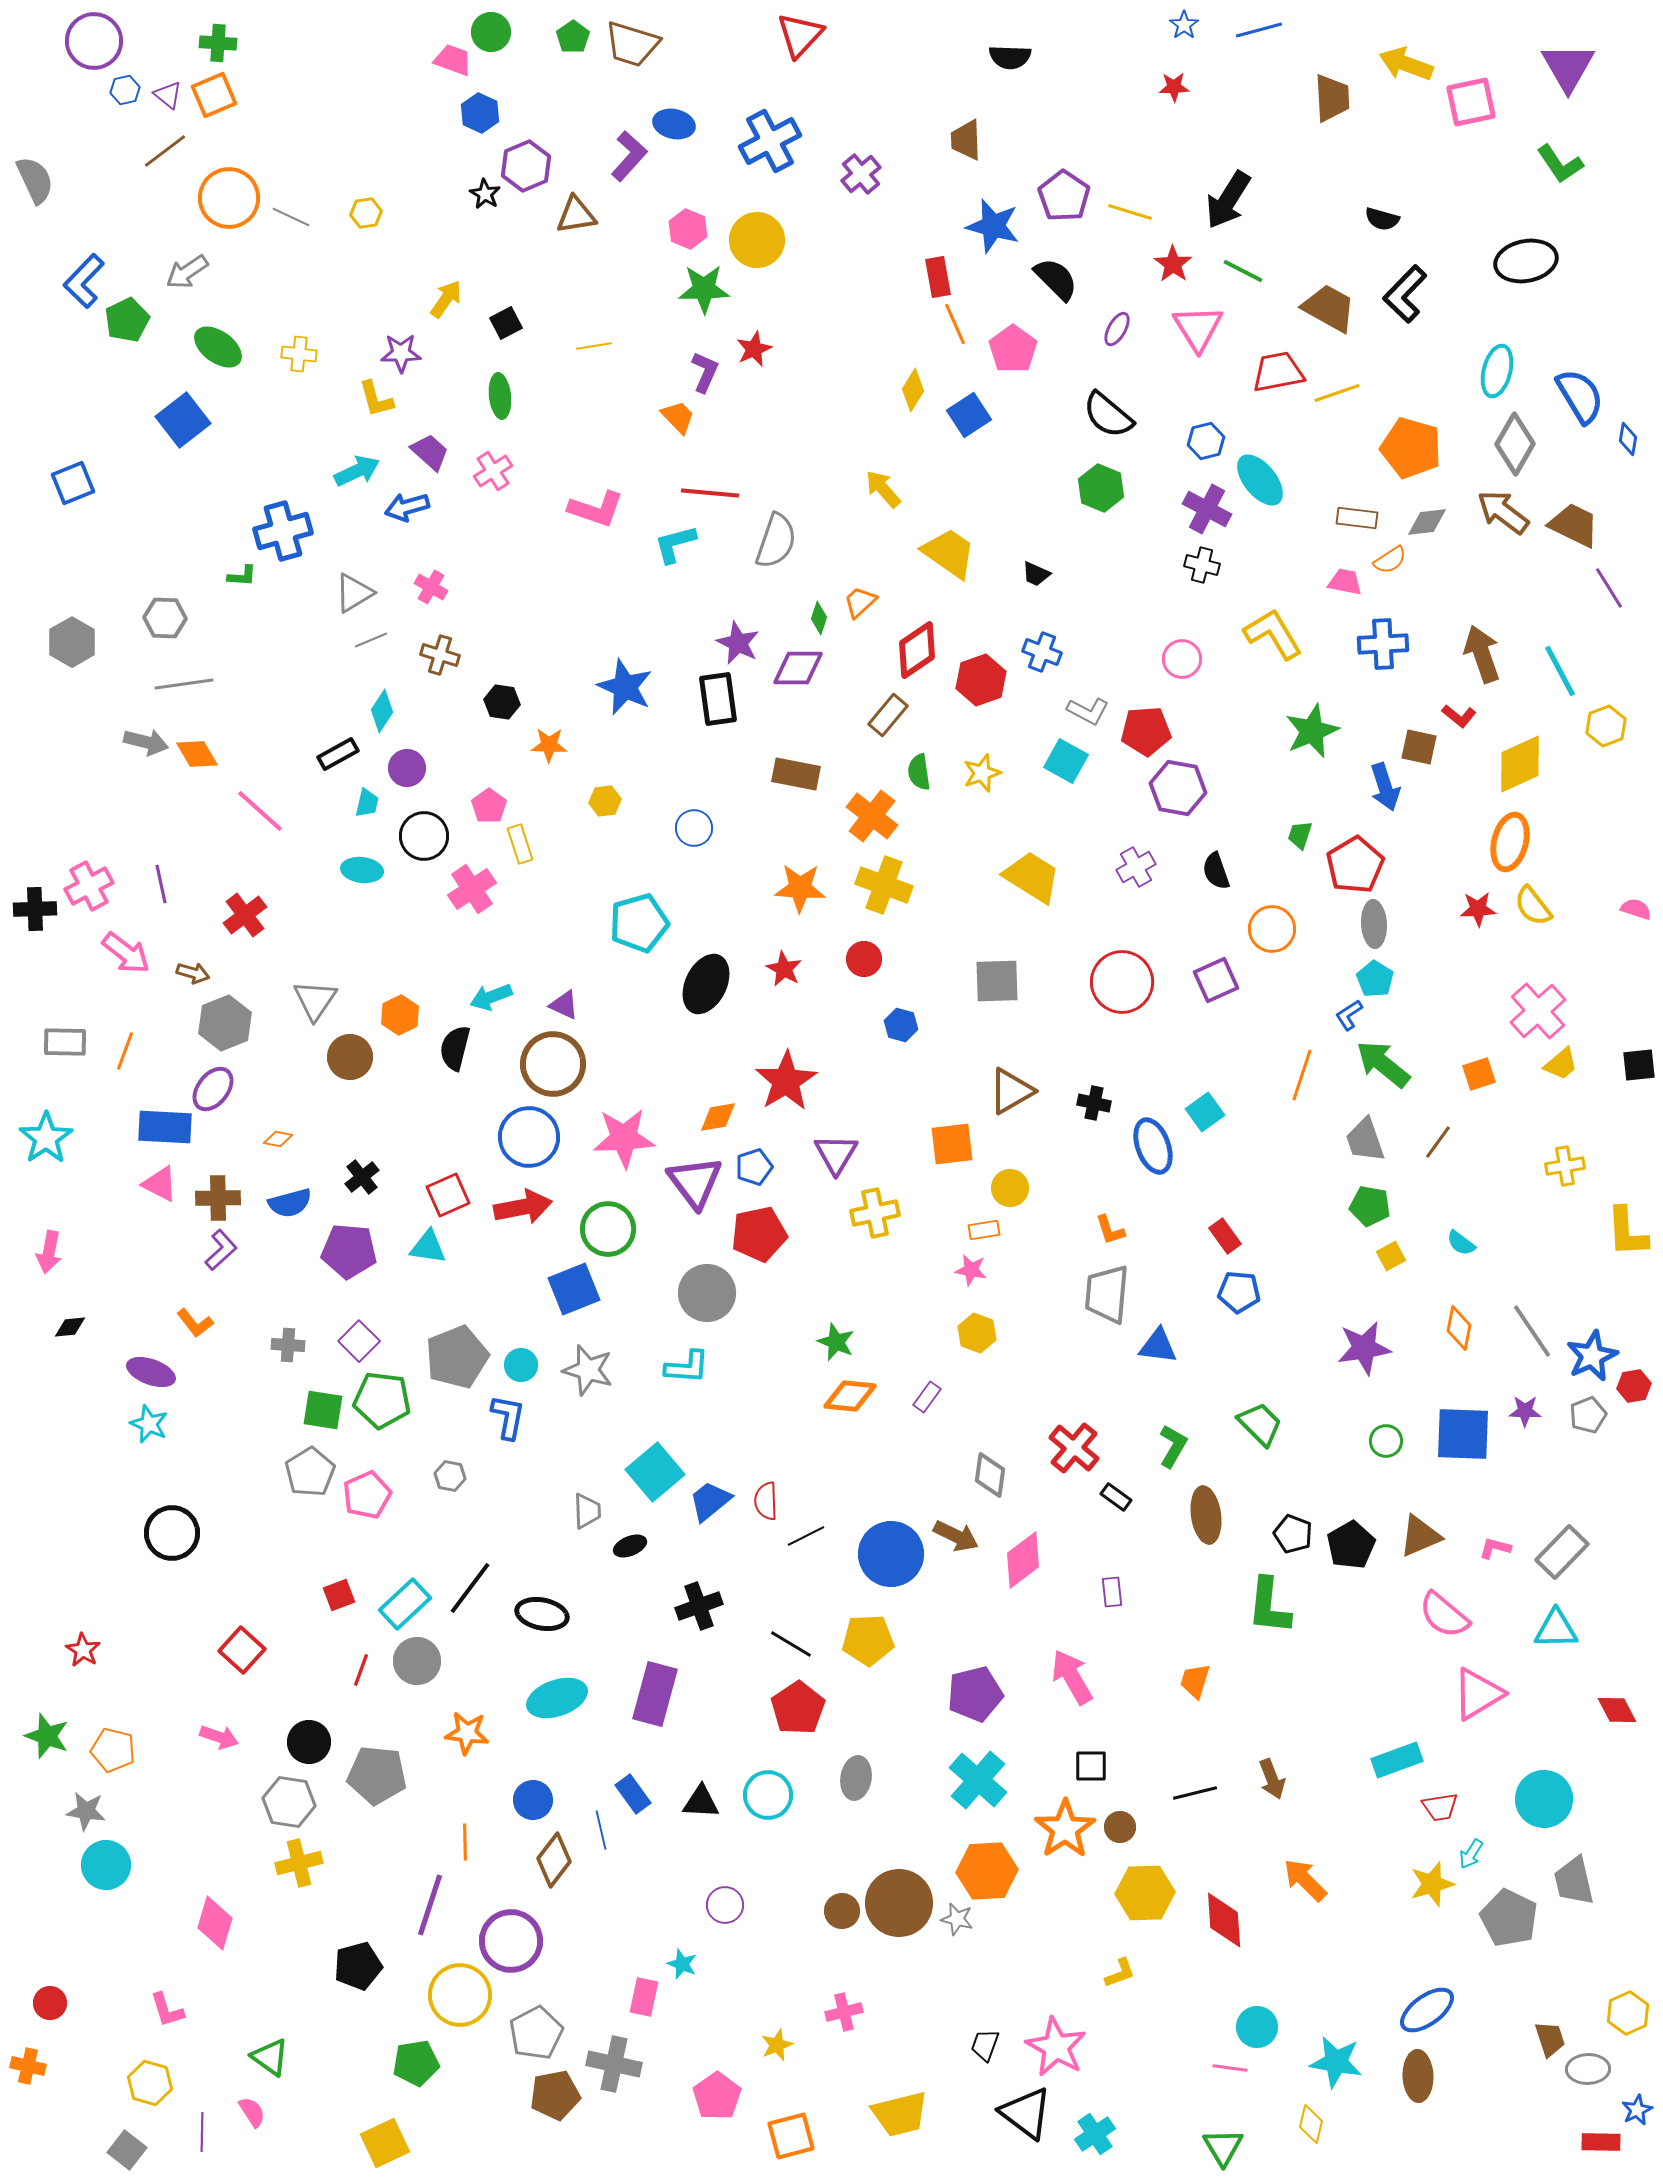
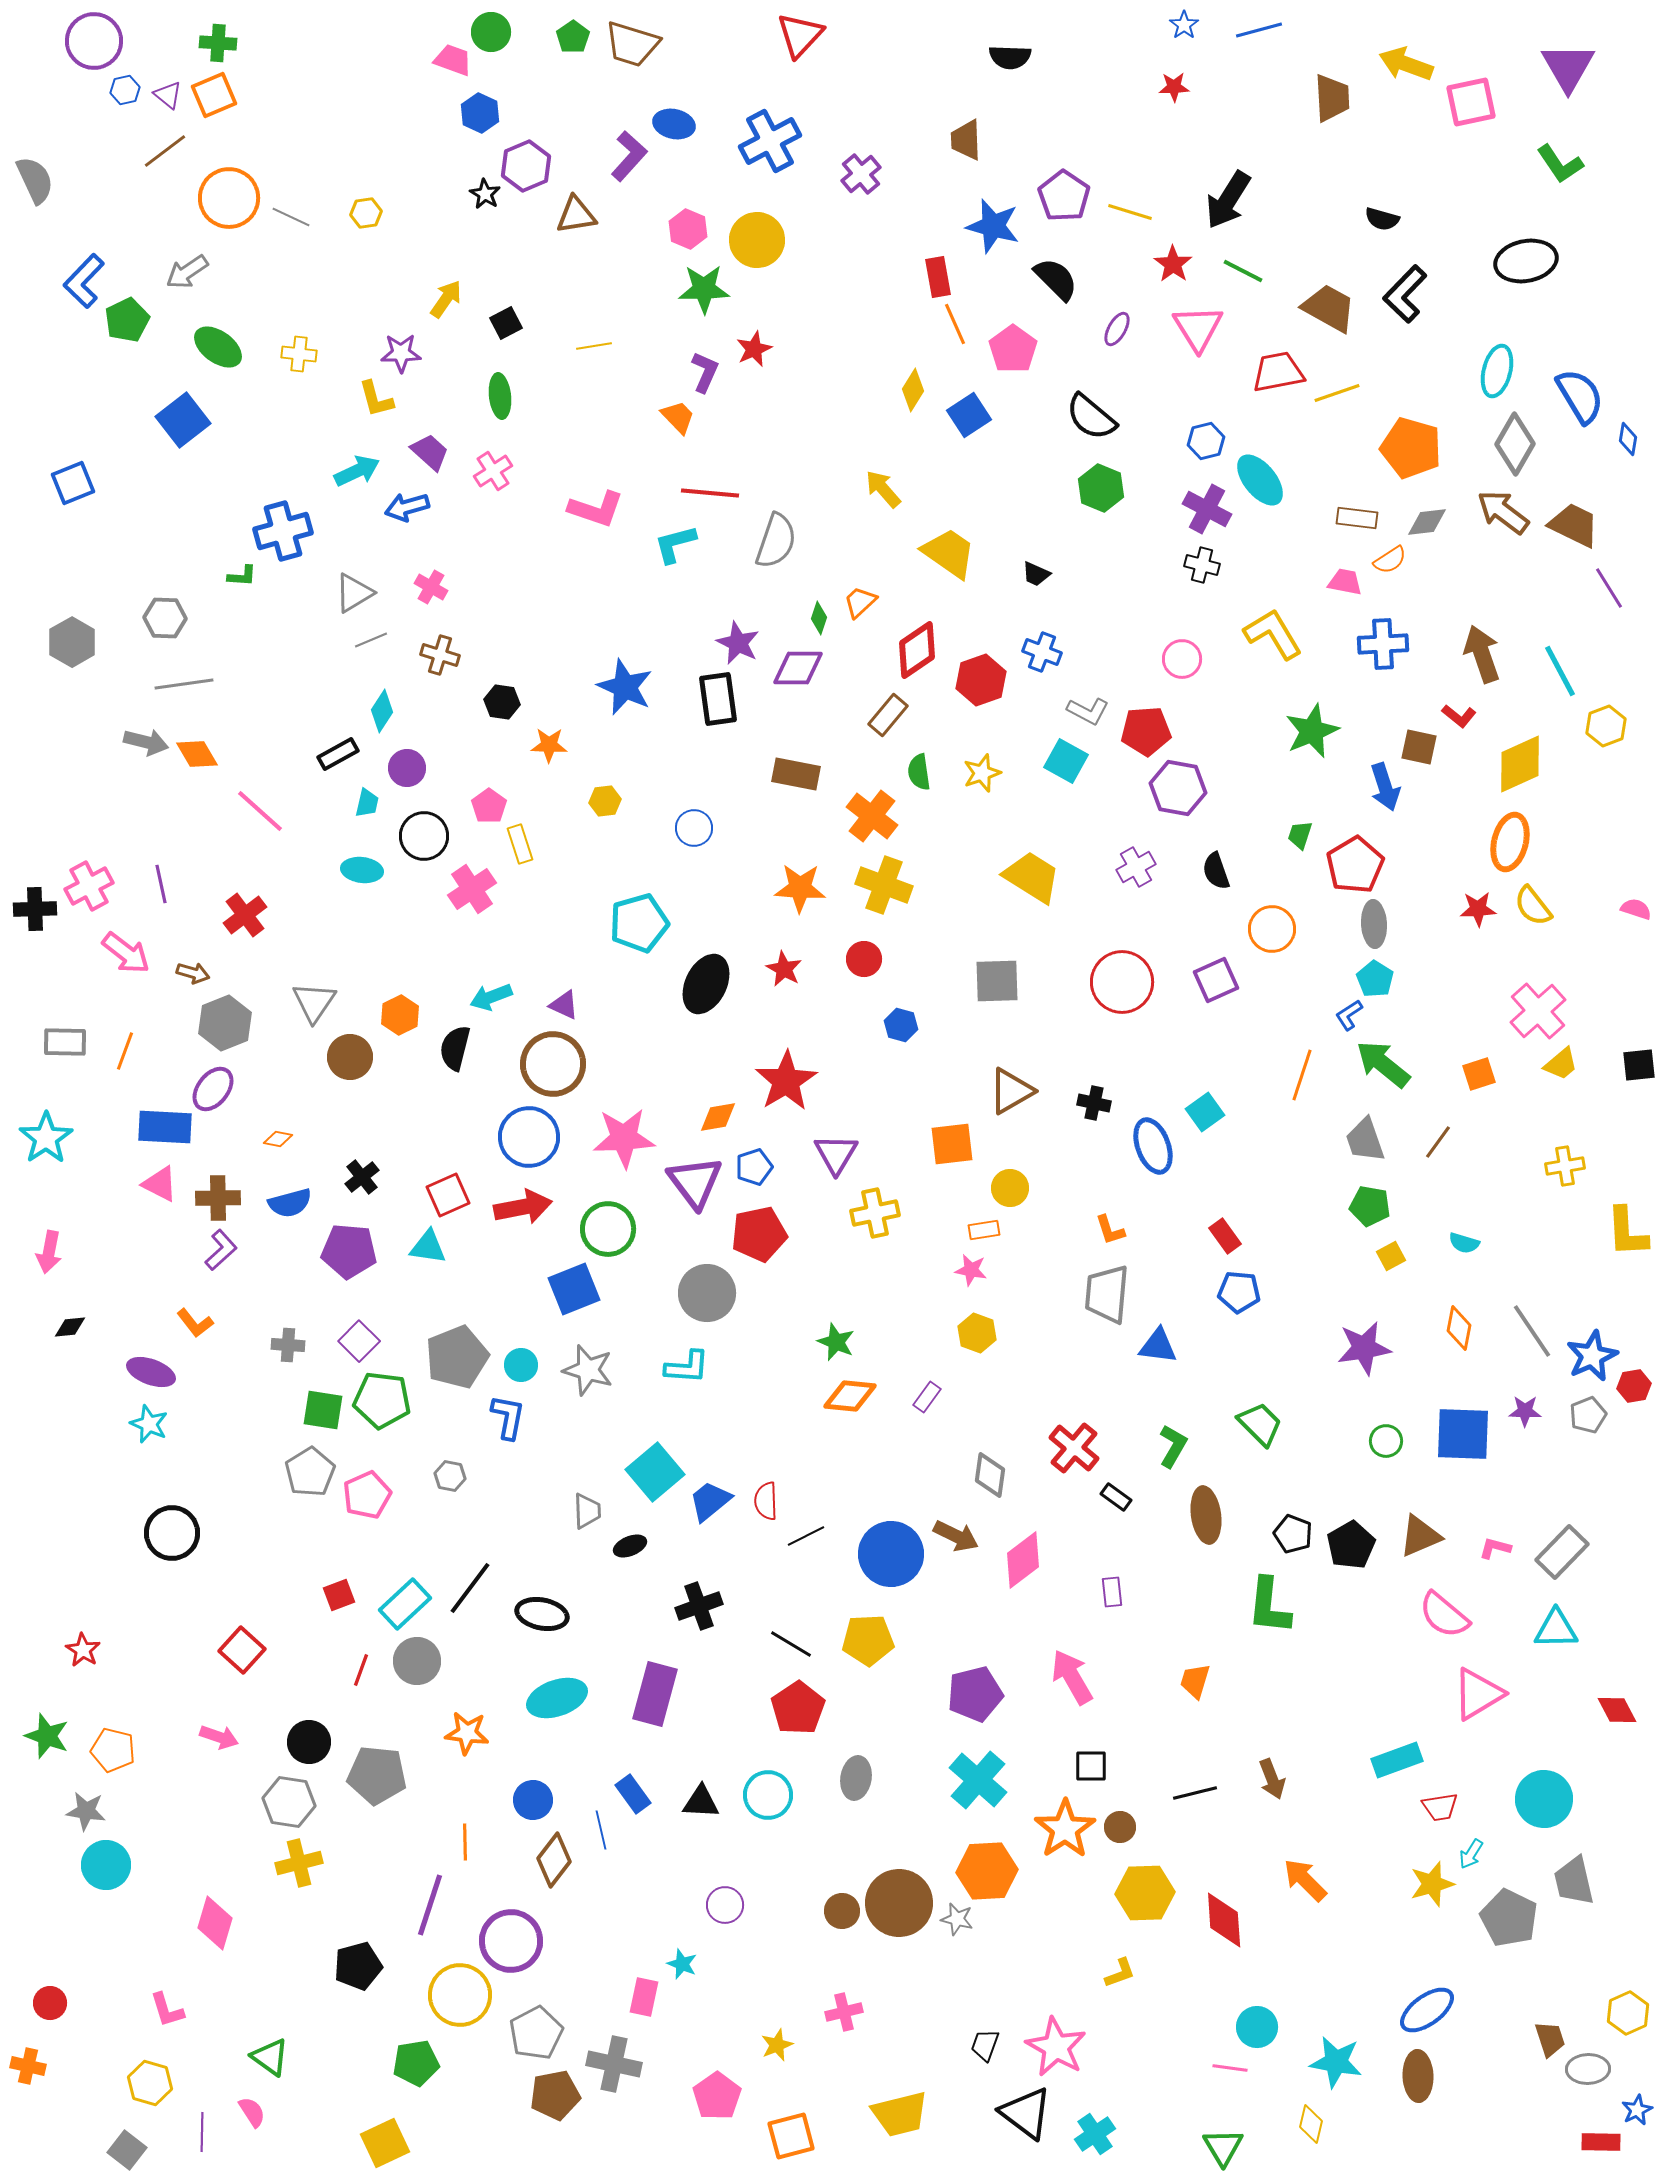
black semicircle at (1108, 415): moved 17 px left, 2 px down
gray triangle at (315, 1000): moved 1 px left, 2 px down
cyan semicircle at (1461, 1243): moved 3 px right; rotated 20 degrees counterclockwise
